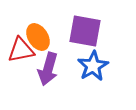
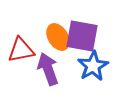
purple square: moved 3 px left, 5 px down
orange ellipse: moved 20 px right
purple arrow: rotated 144 degrees clockwise
